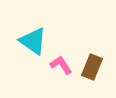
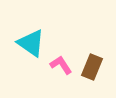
cyan triangle: moved 2 px left, 2 px down
